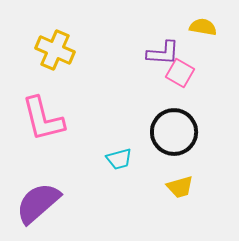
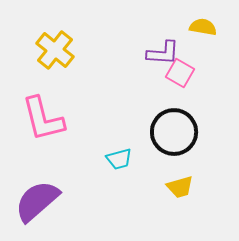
yellow cross: rotated 15 degrees clockwise
purple semicircle: moved 1 px left, 2 px up
